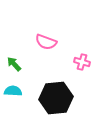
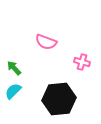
green arrow: moved 4 px down
cyan semicircle: rotated 48 degrees counterclockwise
black hexagon: moved 3 px right, 1 px down
